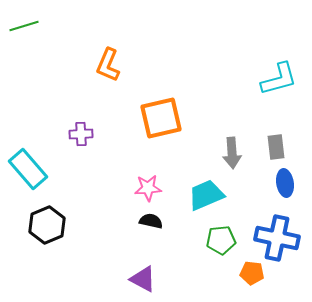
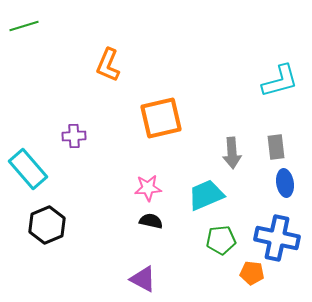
cyan L-shape: moved 1 px right, 2 px down
purple cross: moved 7 px left, 2 px down
